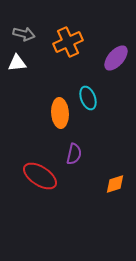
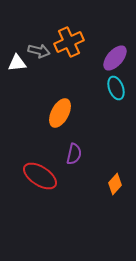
gray arrow: moved 15 px right, 17 px down
orange cross: moved 1 px right
purple ellipse: moved 1 px left
cyan ellipse: moved 28 px right, 10 px up
orange ellipse: rotated 32 degrees clockwise
orange diamond: rotated 30 degrees counterclockwise
